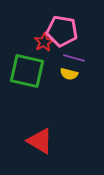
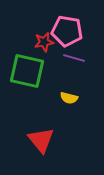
pink pentagon: moved 5 px right
red star: rotated 18 degrees clockwise
yellow semicircle: moved 24 px down
red triangle: moved 1 px right, 1 px up; rotated 20 degrees clockwise
